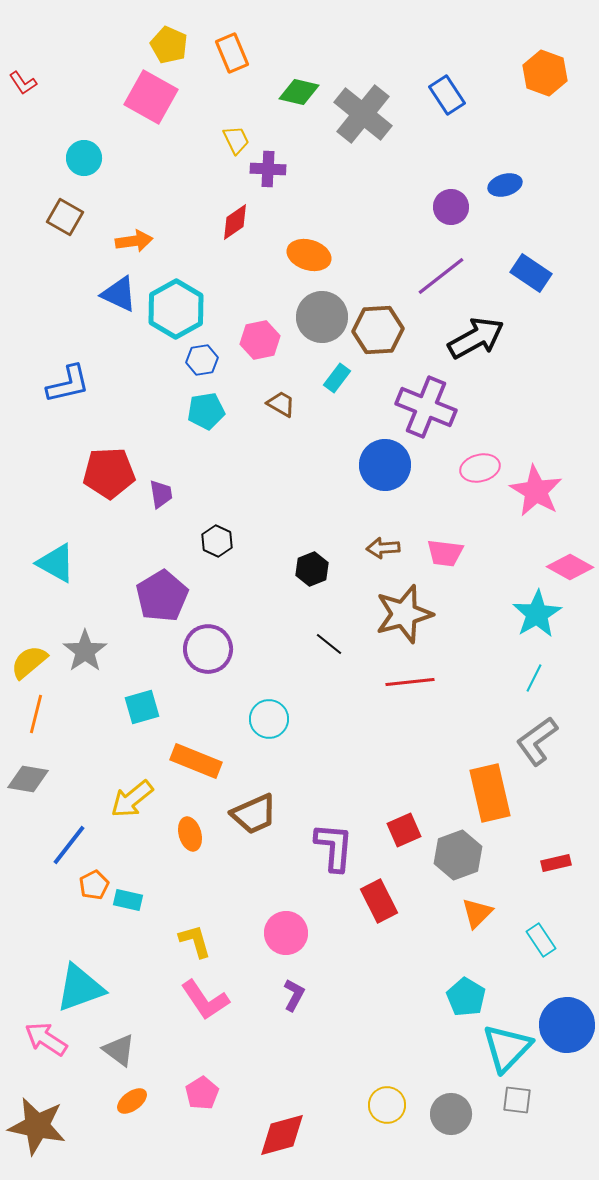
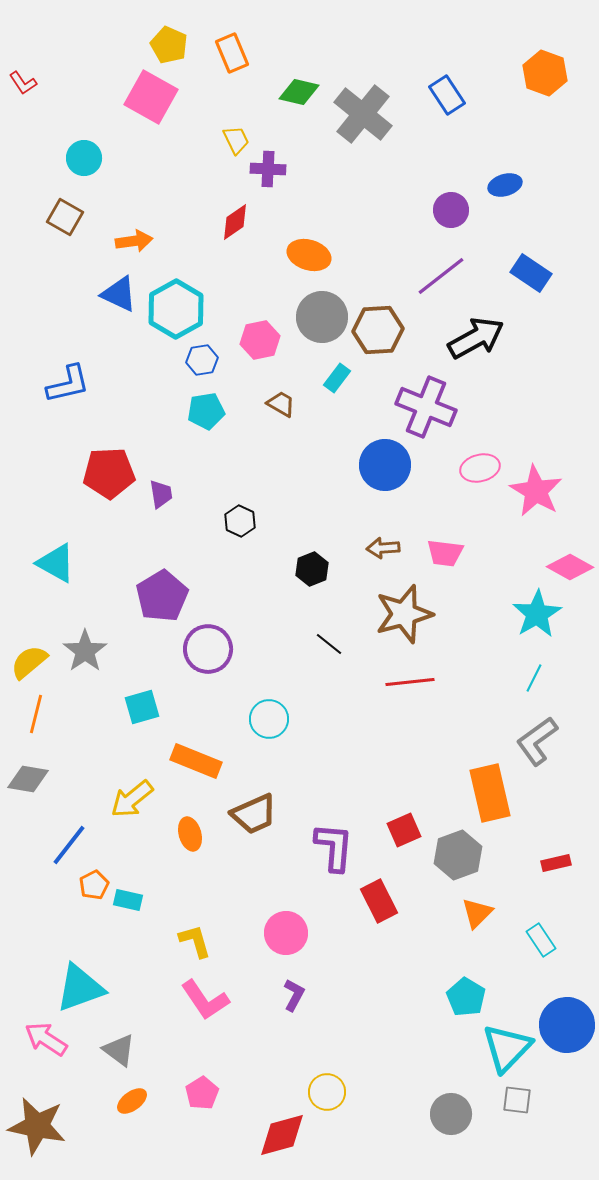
purple circle at (451, 207): moved 3 px down
black hexagon at (217, 541): moved 23 px right, 20 px up
yellow circle at (387, 1105): moved 60 px left, 13 px up
